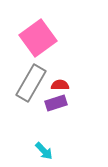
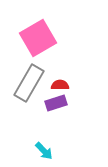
pink square: rotated 6 degrees clockwise
gray rectangle: moved 2 px left
